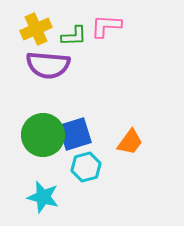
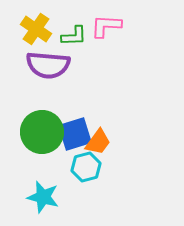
yellow cross: rotated 32 degrees counterclockwise
green circle: moved 1 px left, 3 px up
orange trapezoid: moved 32 px left
